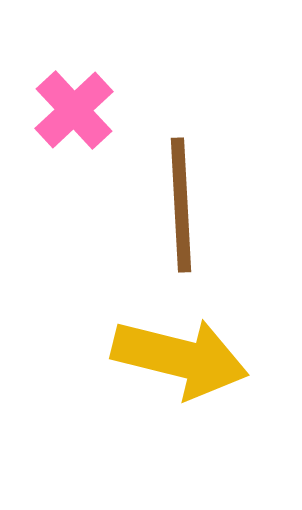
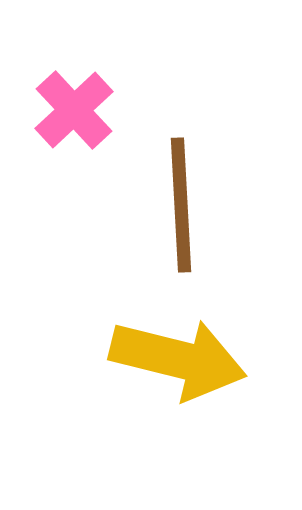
yellow arrow: moved 2 px left, 1 px down
